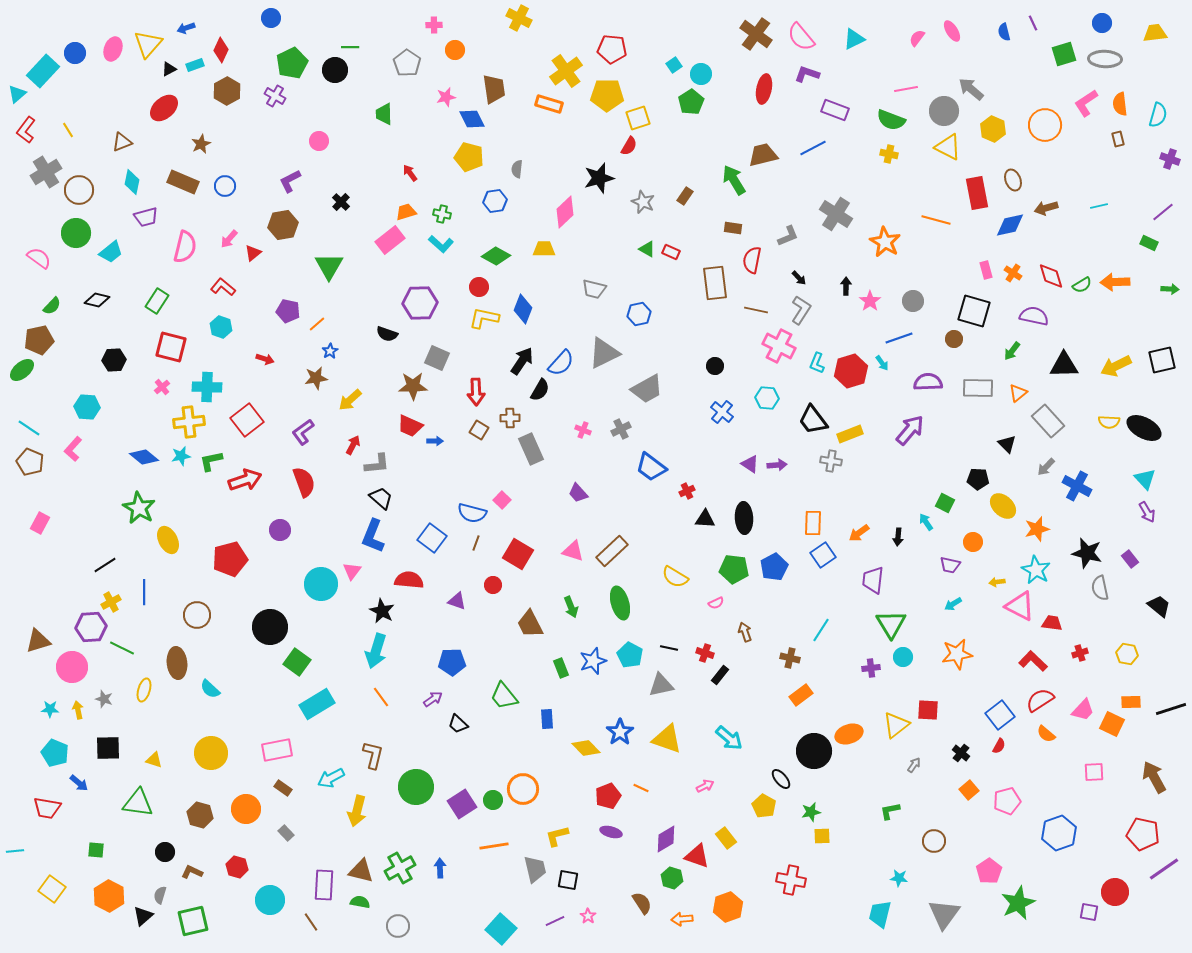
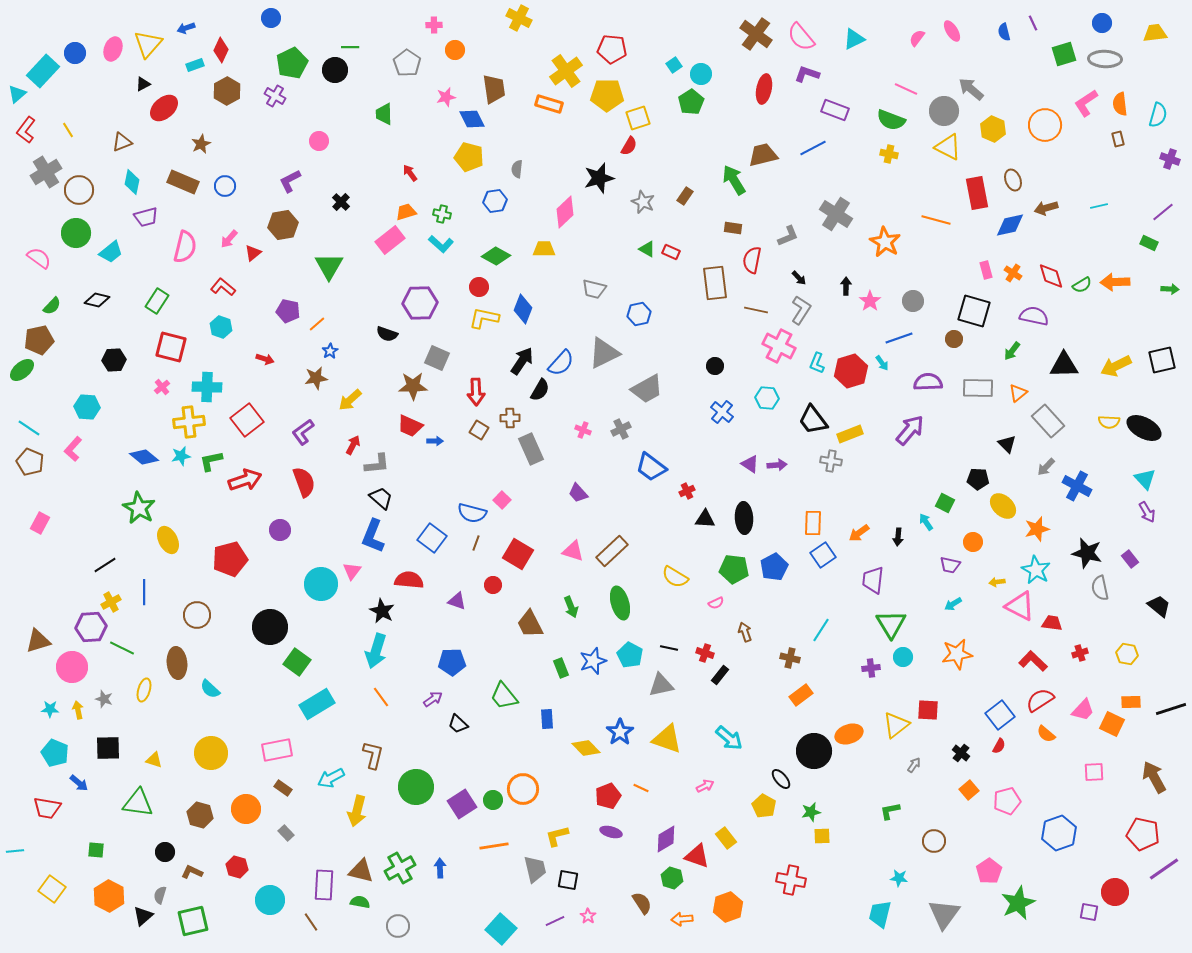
black triangle at (169, 69): moved 26 px left, 15 px down
pink line at (906, 89): rotated 35 degrees clockwise
